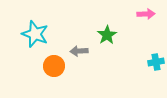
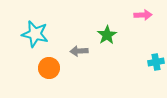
pink arrow: moved 3 px left, 1 px down
cyan star: rotated 8 degrees counterclockwise
orange circle: moved 5 px left, 2 px down
